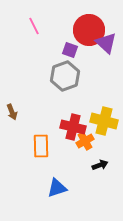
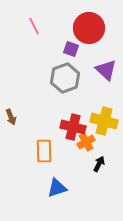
red circle: moved 2 px up
purple triangle: moved 27 px down
purple square: moved 1 px right, 1 px up
gray hexagon: moved 2 px down
brown arrow: moved 1 px left, 5 px down
orange cross: moved 1 px right, 1 px down
orange rectangle: moved 3 px right, 5 px down
black arrow: moved 1 px left, 1 px up; rotated 42 degrees counterclockwise
